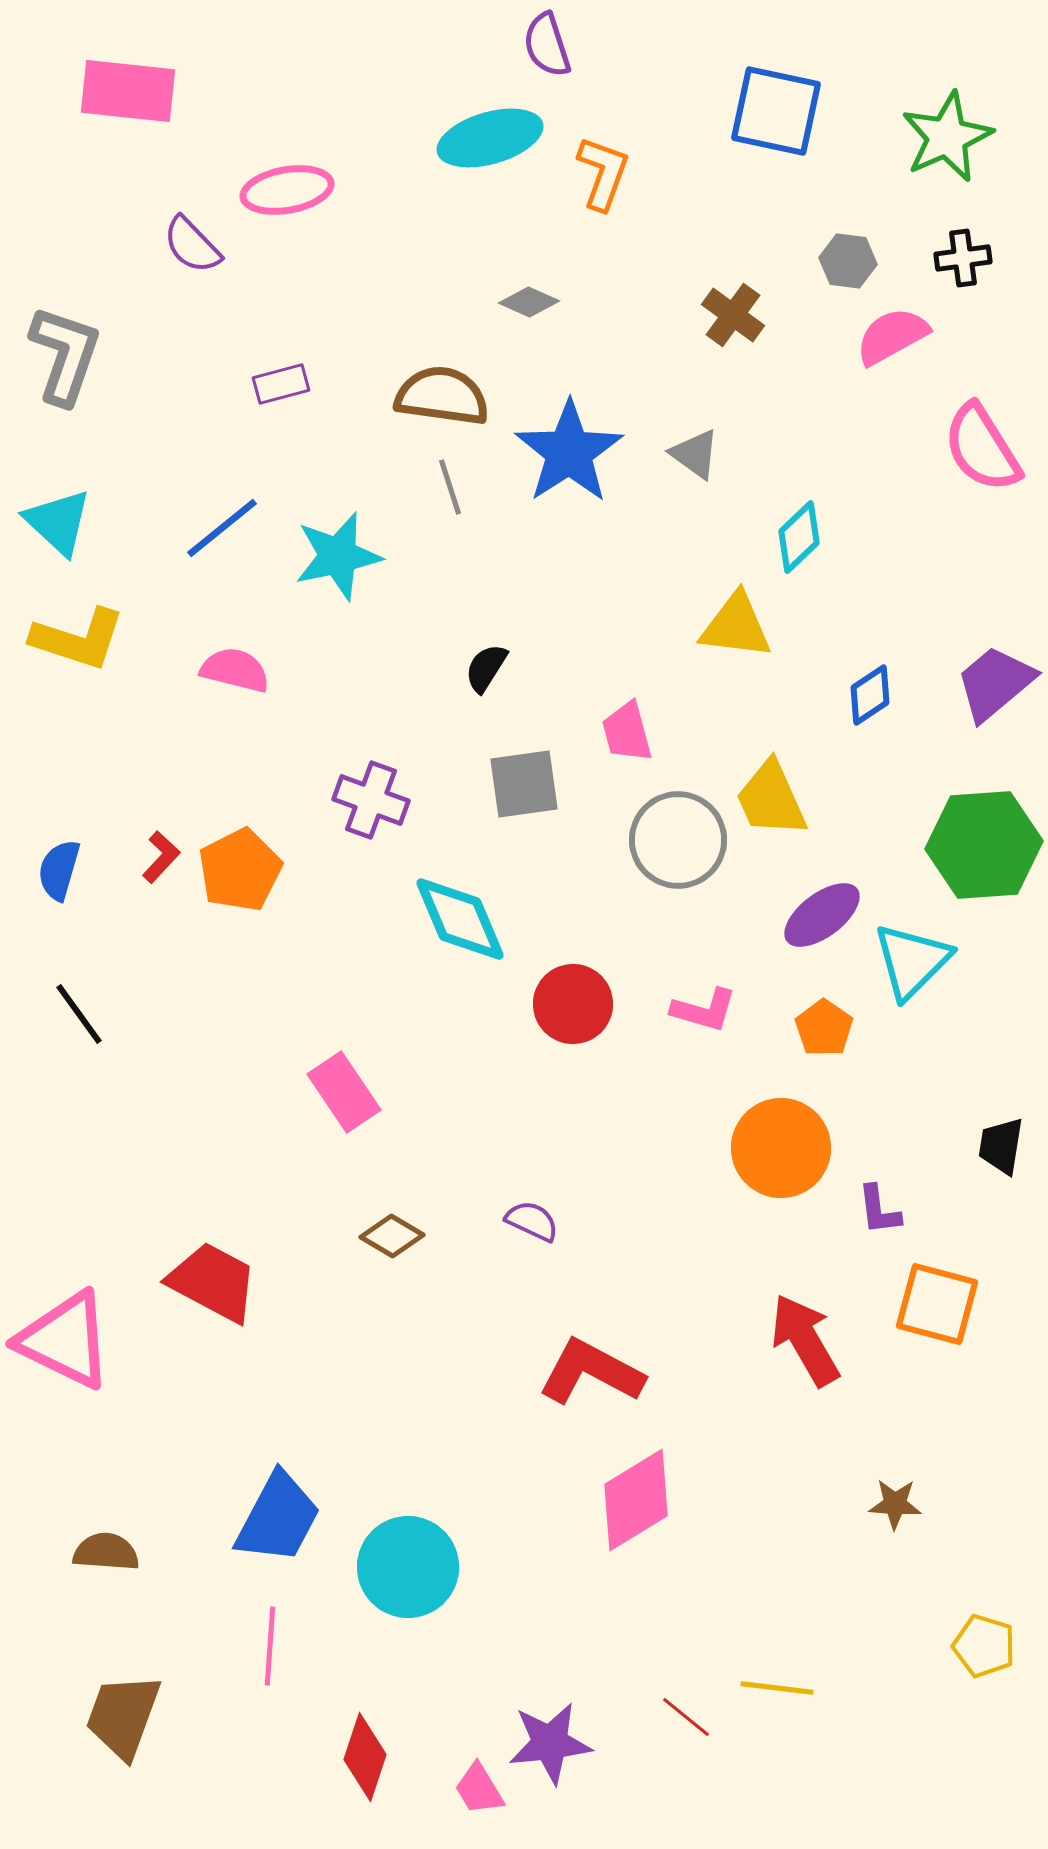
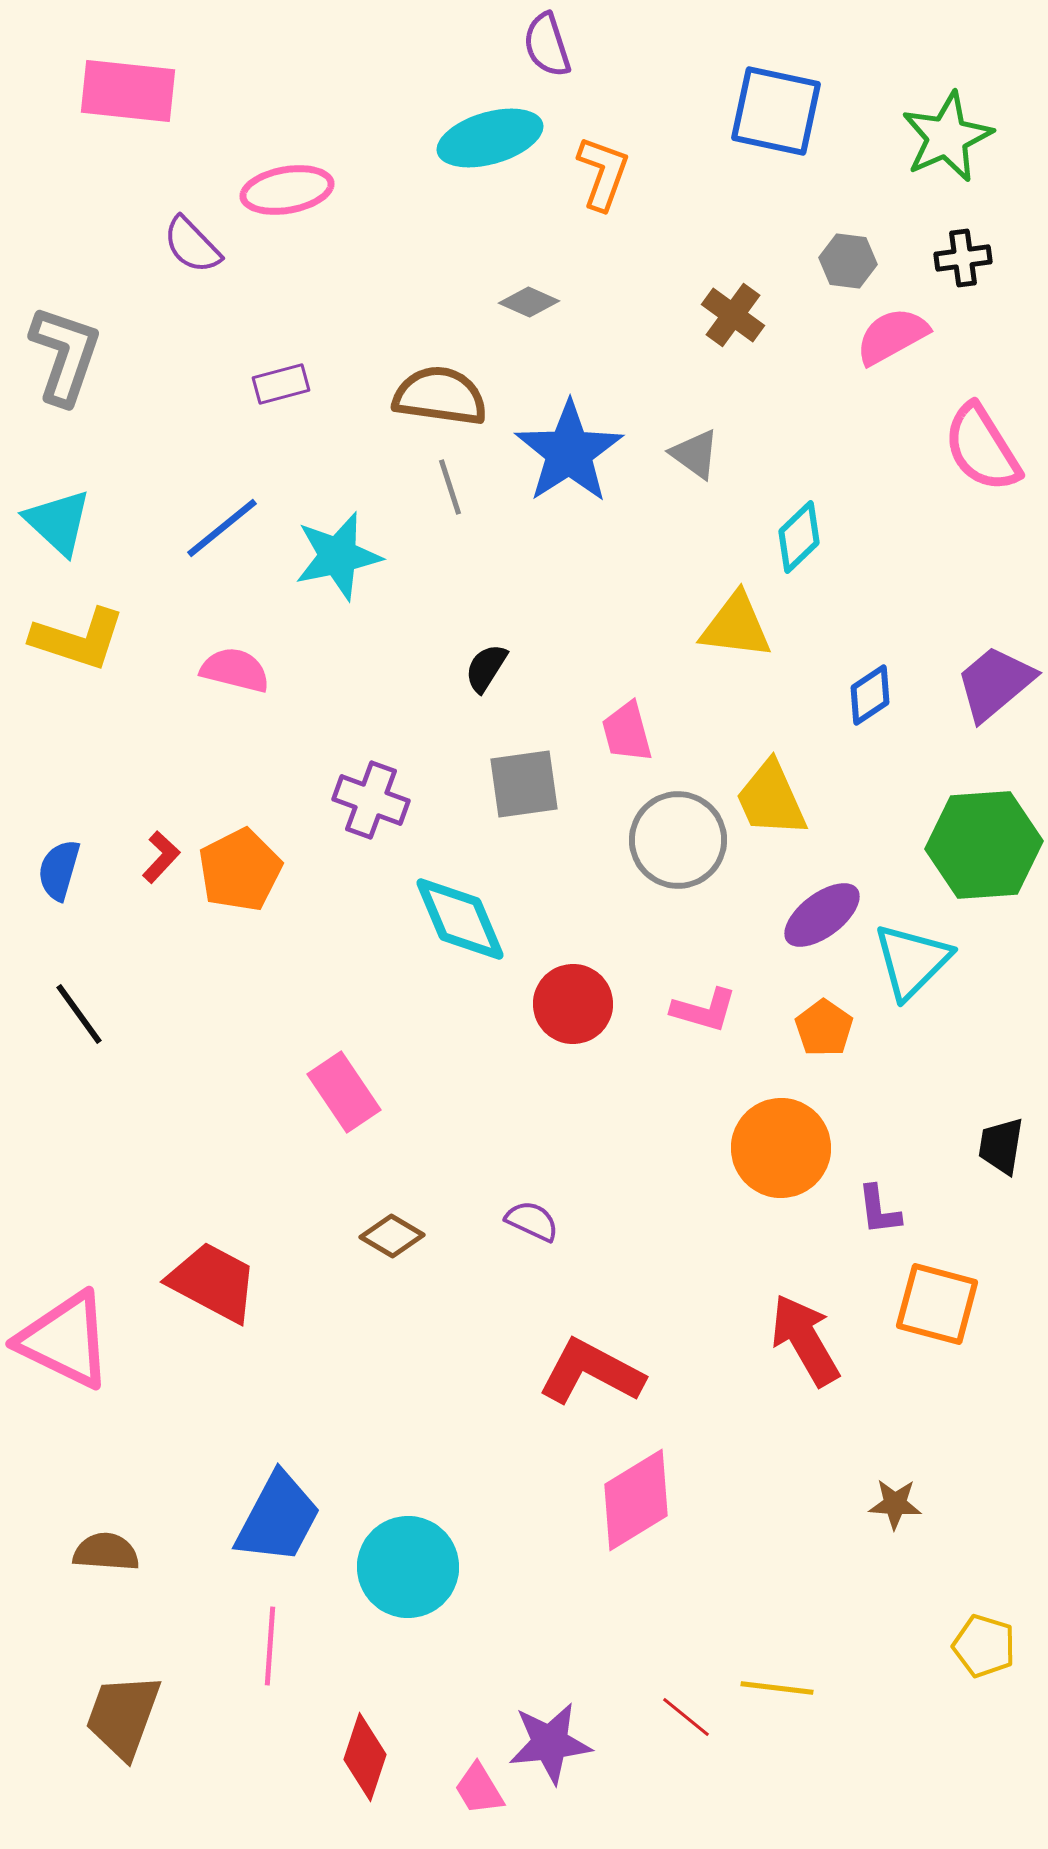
brown semicircle at (442, 396): moved 2 px left
